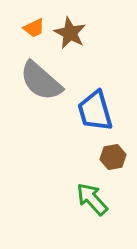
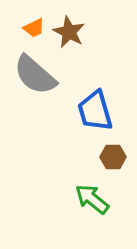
brown star: moved 1 px left, 1 px up
gray semicircle: moved 6 px left, 6 px up
brown hexagon: rotated 10 degrees clockwise
green arrow: rotated 9 degrees counterclockwise
